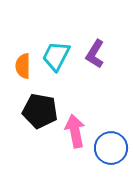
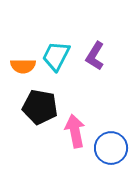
purple L-shape: moved 2 px down
orange semicircle: rotated 90 degrees counterclockwise
black pentagon: moved 4 px up
